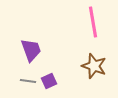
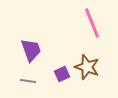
pink line: moved 1 px left, 1 px down; rotated 12 degrees counterclockwise
brown star: moved 7 px left, 1 px down
purple square: moved 13 px right, 7 px up
